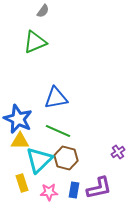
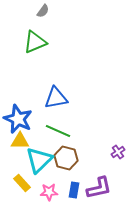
yellow rectangle: rotated 24 degrees counterclockwise
